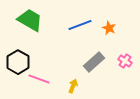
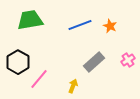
green trapezoid: rotated 40 degrees counterclockwise
orange star: moved 1 px right, 2 px up
pink cross: moved 3 px right, 1 px up; rotated 24 degrees clockwise
pink line: rotated 70 degrees counterclockwise
